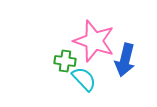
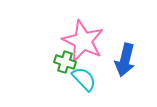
pink star: moved 11 px left; rotated 6 degrees clockwise
green cross: moved 1 px down; rotated 10 degrees clockwise
